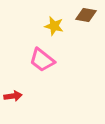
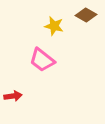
brown diamond: rotated 20 degrees clockwise
